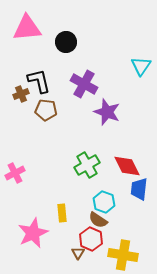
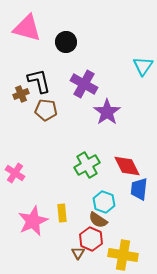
pink triangle: rotated 20 degrees clockwise
cyan triangle: moved 2 px right
purple star: rotated 16 degrees clockwise
pink cross: rotated 30 degrees counterclockwise
pink star: moved 12 px up
